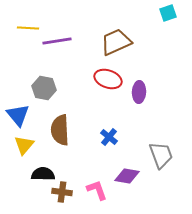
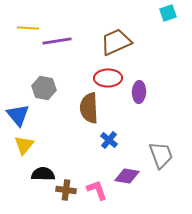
red ellipse: moved 1 px up; rotated 20 degrees counterclockwise
brown semicircle: moved 29 px right, 22 px up
blue cross: moved 3 px down
brown cross: moved 4 px right, 2 px up
